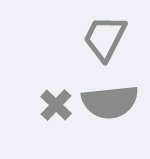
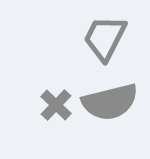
gray semicircle: rotated 8 degrees counterclockwise
